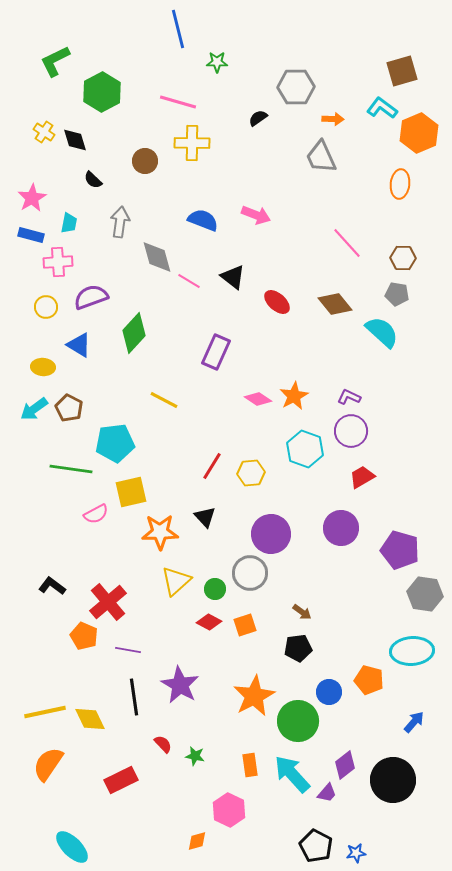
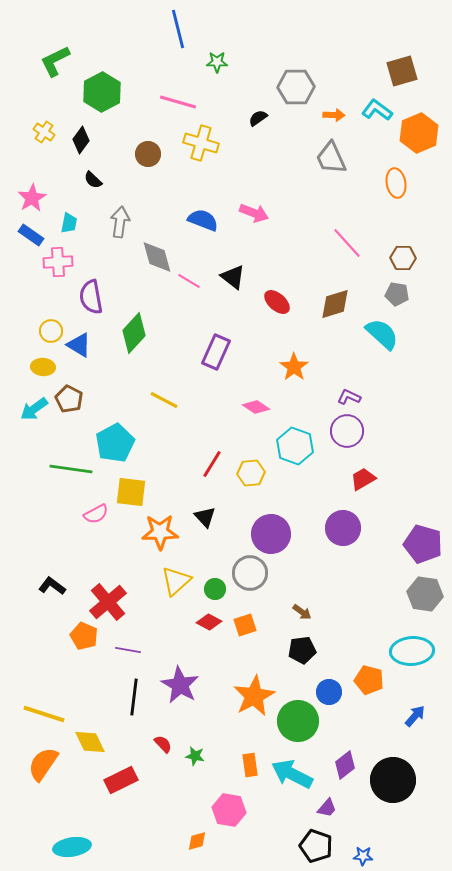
cyan L-shape at (382, 108): moved 5 px left, 2 px down
orange arrow at (333, 119): moved 1 px right, 4 px up
black diamond at (75, 140): moved 6 px right; rotated 52 degrees clockwise
yellow cross at (192, 143): moved 9 px right; rotated 16 degrees clockwise
gray trapezoid at (321, 157): moved 10 px right, 1 px down
brown circle at (145, 161): moved 3 px right, 7 px up
orange ellipse at (400, 184): moved 4 px left, 1 px up; rotated 16 degrees counterclockwise
pink arrow at (256, 215): moved 2 px left, 2 px up
blue rectangle at (31, 235): rotated 20 degrees clockwise
purple semicircle at (91, 297): rotated 80 degrees counterclockwise
brown diamond at (335, 304): rotated 68 degrees counterclockwise
yellow circle at (46, 307): moved 5 px right, 24 px down
cyan semicircle at (382, 332): moved 2 px down
orange star at (294, 396): moved 29 px up; rotated 8 degrees counterclockwise
pink diamond at (258, 399): moved 2 px left, 8 px down
brown pentagon at (69, 408): moved 9 px up
purple circle at (351, 431): moved 4 px left
cyan pentagon at (115, 443): rotated 21 degrees counterclockwise
cyan hexagon at (305, 449): moved 10 px left, 3 px up
red line at (212, 466): moved 2 px up
red trapezoid at (362, 477): moved 1 px right, 2 px down
yellow square at (131, 492): rotated 20 degrees clockwise
purple circle at (341, 528): moved 2 px right
purple pentagon at (400, 550): moved 23 px right, 6 px up
black pentagon at (298, 648): moved 4 px right, 2 px down
black line at (134, 697): rotated 15 degrees clockwise
yellow line at (45, 712): moved 1 px left, 2 px down; rotated 30 degrees clockwise
yellow diamond at (90, 719): moved 23 px down
blue arrow at (414, 722): moved 1 px right, 6 px up
orange semicircle at (48, 764): moved 5 px left
cyan arrow at (292, 774): rotated 21 degrees counterclockwise
purple trapezoid at (327, 793): moved 15 px down
pink hexagon at (229, 810): rotated 16 degrees counterclockwise
black pentagon at (316, 846): rotated 8 degrees counterclockwise
cyan ellipse at (72, 847): rotated 54 degrees counterclockwise
blue star at (356, 853): moved 7 px right, 3 px down; rotated 12 degrees clockwise
